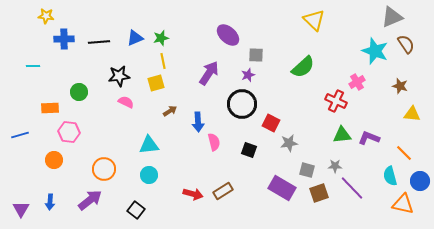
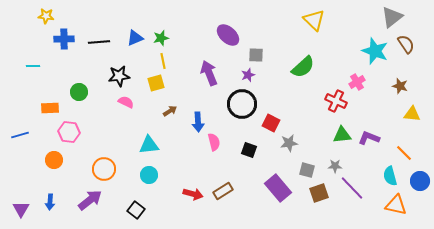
gray triangle at (392, 17): rotated 15 degrees counterclockwise
purple arrow at (209, 73): rotated 55 degrees counterclockwise
purple rectangle at (282, 188): moved 4 px left; rotated 20 degrees clockwise
orange triangle at (403, 204): moved 7 px left, 1 px down
